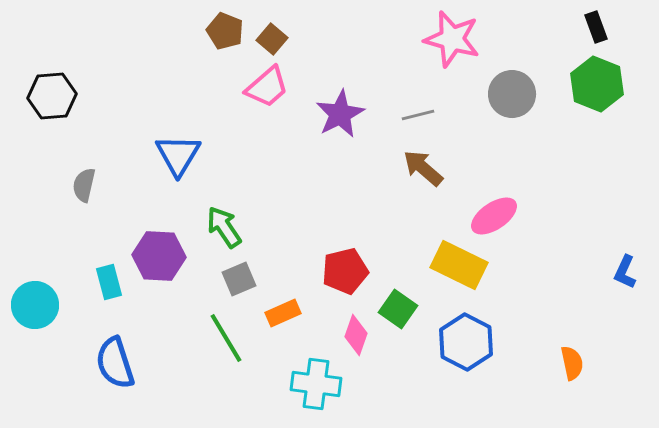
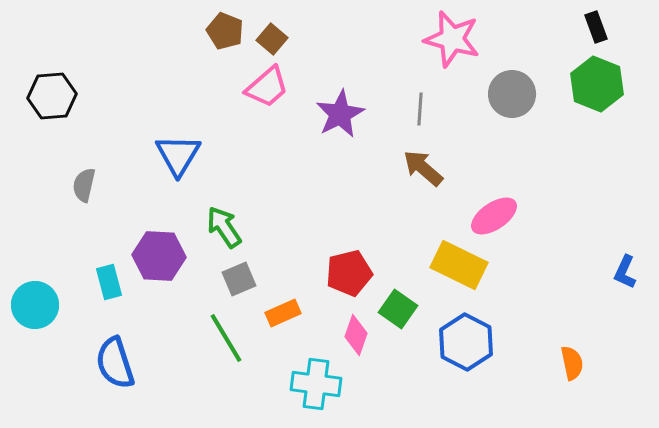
gray line: moved 2 px right, 6 px up; rotated 72 degrees counterclockwise
red pentagon: moved 4 px right, 2 px down
